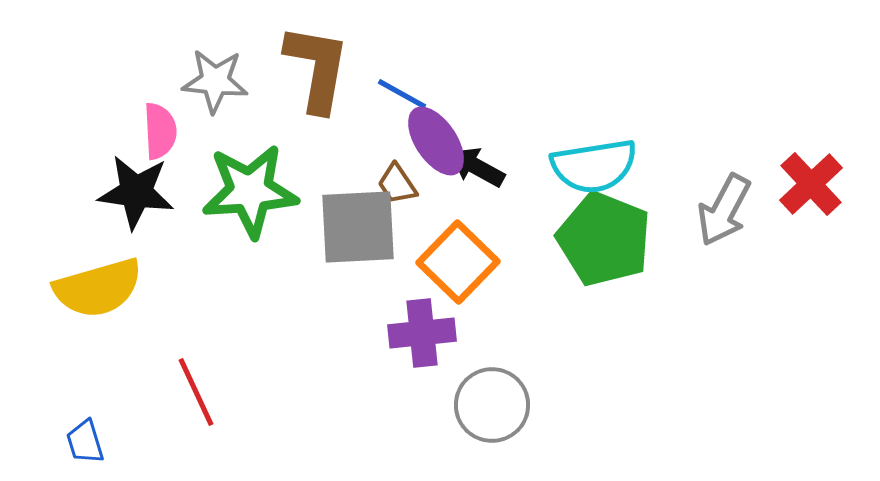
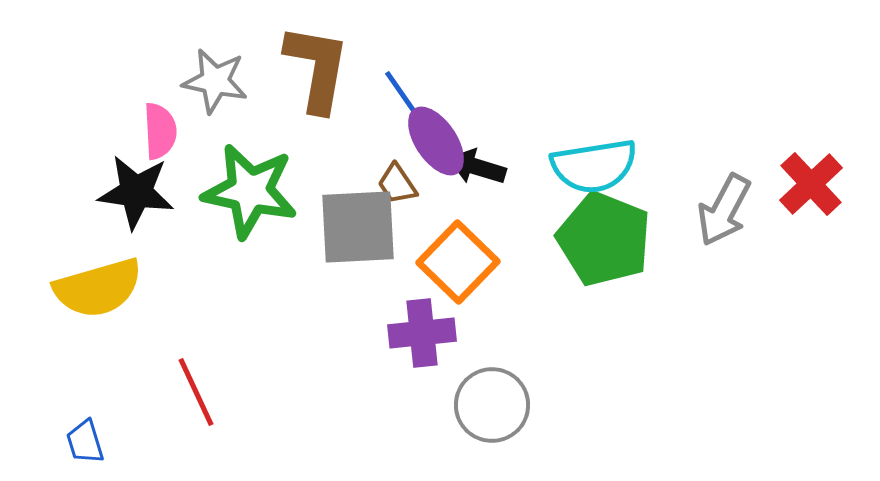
gray star: rotated 6 degrees clockwise
blue line: rotated 26 degrees clockwise
black arrow: rotated 12 degrees counterclockwise
green star: rotated 16 degrees clockwise
